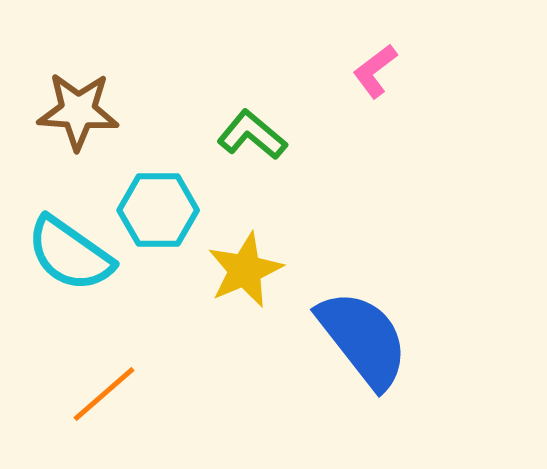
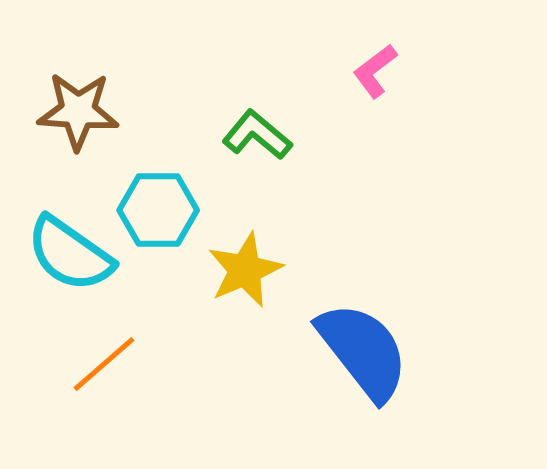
green L-shape: moved 5 px right
blue semicircle: moved 12 px down
orange line: moved 30 px up
